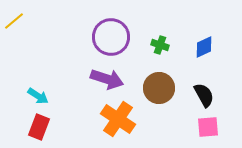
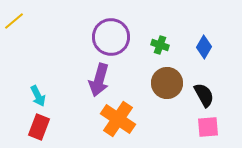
blue diamond: rotated 35 degrees counterclockwise
purple arrow: moved 8 px left, 1 px down; rotated 88 degrees clockwise
brown circle: moved 8 px right, 5 px up
cyan arrow: rotated 30 degrees clockwise
